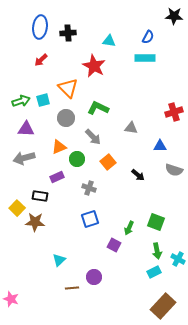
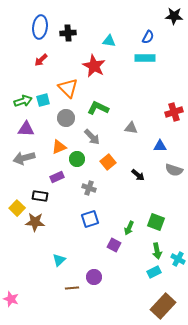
green arrow at (21, 101): moved 2 px right
gray arrow at (93, 137): moved 1 px left
